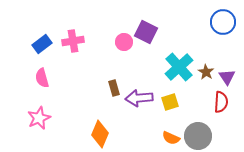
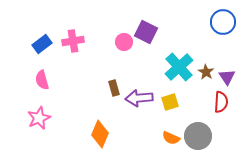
pink semicircle: moved 2 px down
